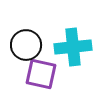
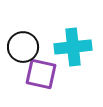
black circle: moved 3 px left, 2 px down
